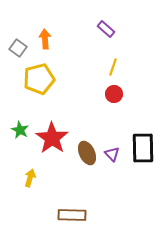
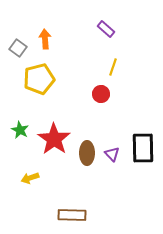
red circle: moved 13 px left
red star: moved 2 px right, 1 px down
brown ellipse: rotated 25 degrees clockwise
yellow arrow: rotated 126 degrees counterclockwise
